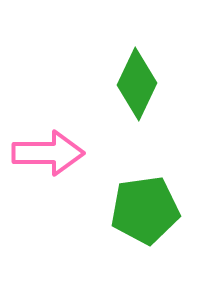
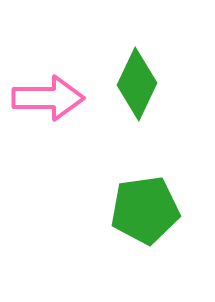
pink arrow: moved 55 px up
